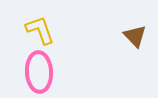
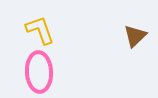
brown triangle: rotated 30 degrees clockwise
